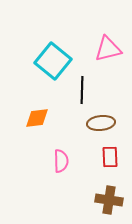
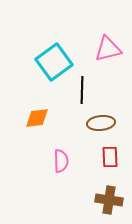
cyan square: moved 1 px right, 1 px down; rotated 15 degrees clockwise
